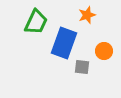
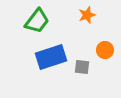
green trapezoid: moved 1 px right, 1 px up; rotated 12 degrees clockwise
blue rectangle: moved 13 px left, 14 px down; rotated 52 degrees clockwise
orange circle: moved 1 px right, 1 px up
